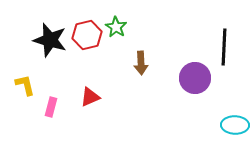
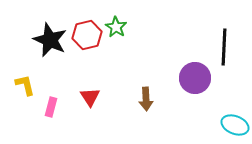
black star: rotated 8 degrees clockwise
brown arrow: moved 5 px right, 36 px down
red triangle: rotated 40 degrees counterclockwise
cyan ellipse: rotated 20 degrees clockwise
